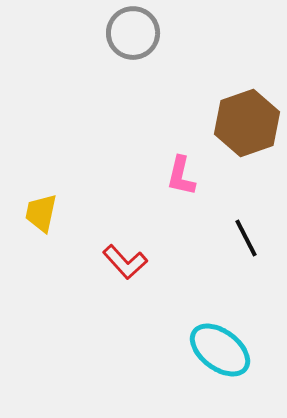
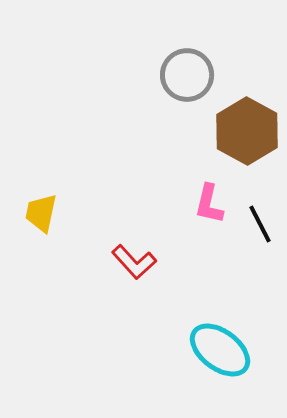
gray circle: moved 54 px right, 42 px down
brown hexagon: moved 8 px down; rotated 12 degrees counterclockwise
pink L-shape: moved 28 px right, 28 px down
black line: moved 14 px right, 14 px up
red L-shape: moved 9 px right
